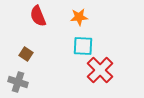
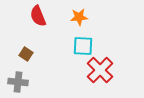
gray cross: rotated 12 degrees counterclockwise
